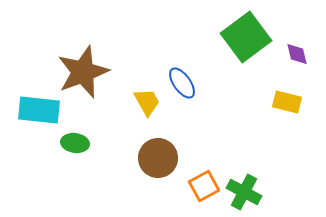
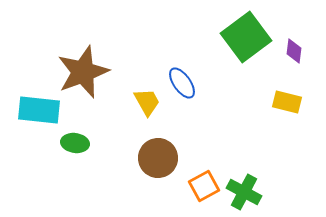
purple diamond: moved 3 px left, 3 px up; rotated 20 degrees clockwise
